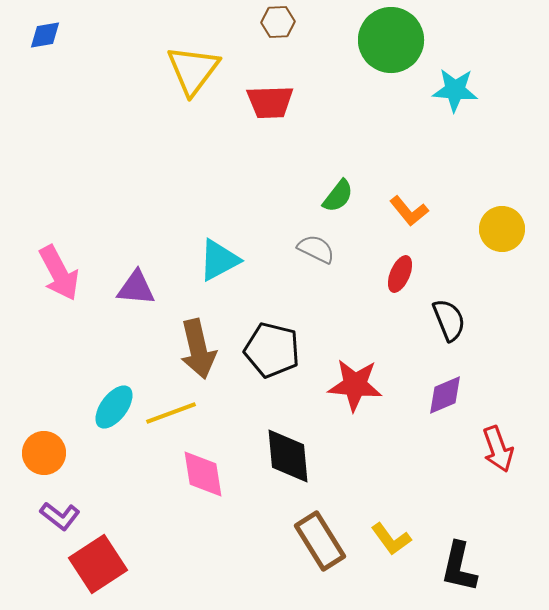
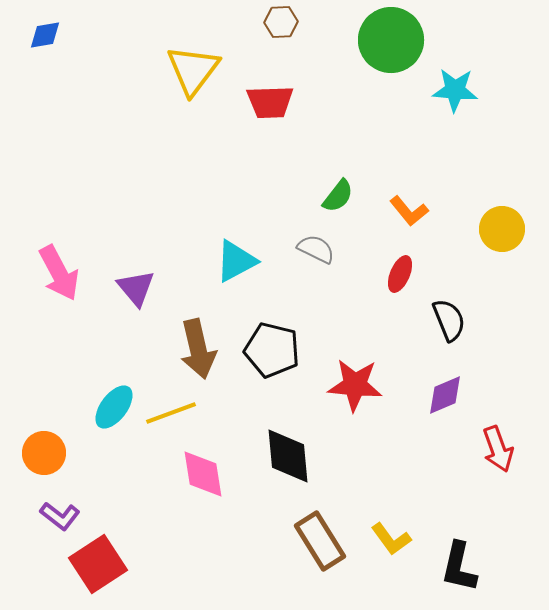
brown hexagon: moved 3 px right
cyan triangle: moved 17 px right, 1 px down
purple triangle: rotated 45 degrees clockwise
